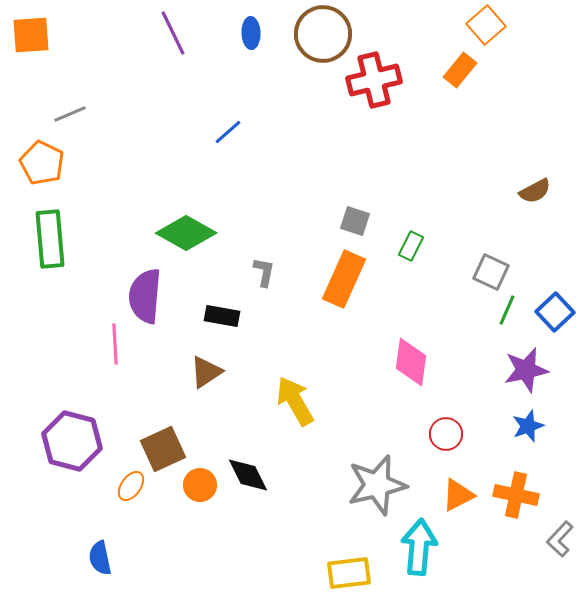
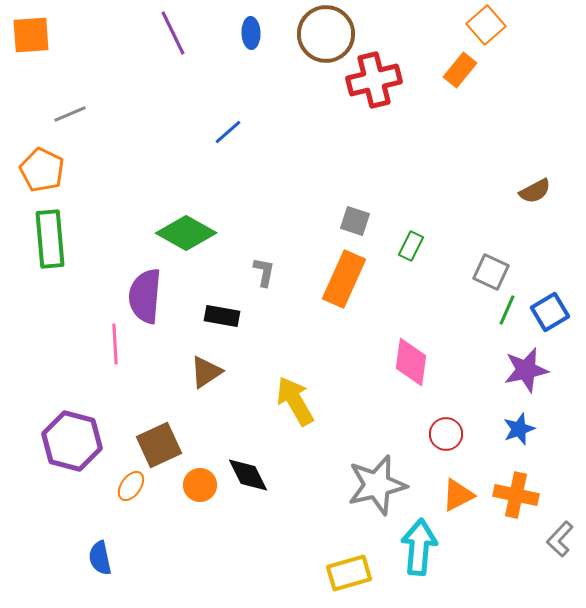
brown circle at (323, 34): moved 3 px right
orange pentagon at (42, 163): moved 7 px down
blue square at (555, 312): moved 5 px left; rotated 12 degrees clockwise
blue star at (528, 426): moved 9 px left, 3 px down
brown square at (163, 449): moved 4 px left, 4 px up
yellow rectangle at (349, 573): rotated 9 degrees counterclockwise
